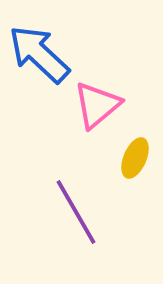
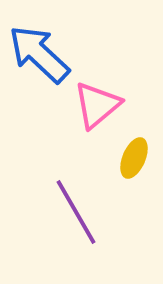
yellow ellipse: moved 1 px left
